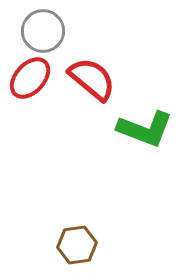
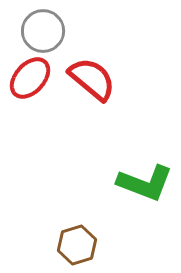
green L-shape: moved 54 px down
brown hexagon: rotated 9 degrees counterclockwise
